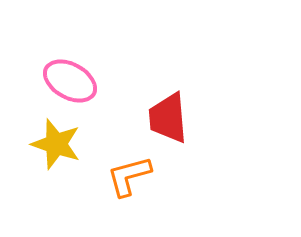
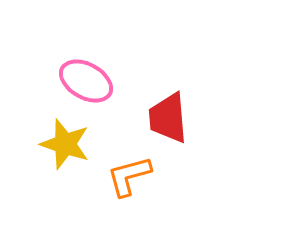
pink ellipse: moved 16 px right
yellow star: moved 9 px right
